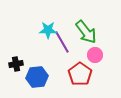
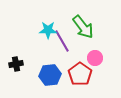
green arrow: moved 3 px left, 5 px up
purple line: moved 1 px up
pink circle: moved 3 px down
blue hexagon: moved 13 px right, 2 px up
